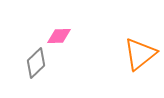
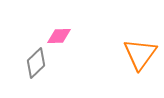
orange triangle: rotated 15 degrees counterclockwise
